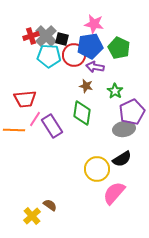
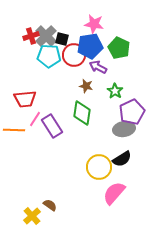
purple arrow: moved 3 px right; rotated 18 degrees clockwise
yellow circle: moved 2 px right, 2 px up
